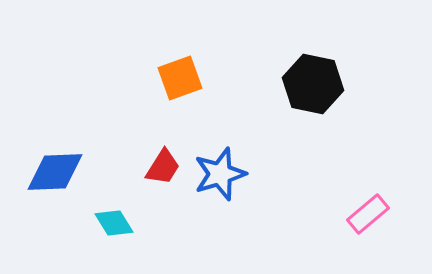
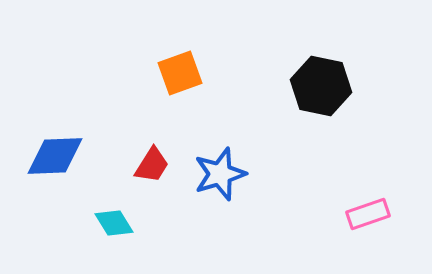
orange square: moved 5 px up
black hexagon: moved 8 px right, 2 px down
red trapezoid: moved 11 px left, 2 px up
blue diamond: moved 16 px up
pink rectangle: rotated 21 degrees clockwise
